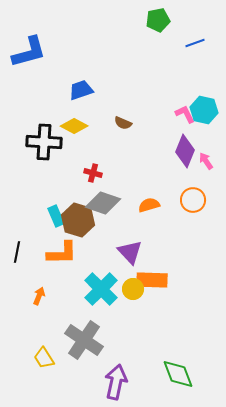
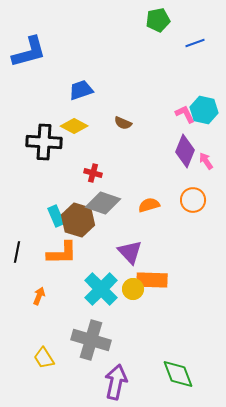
gray cross: moved 7 px right; rotated 18 degrees counterclockwise
